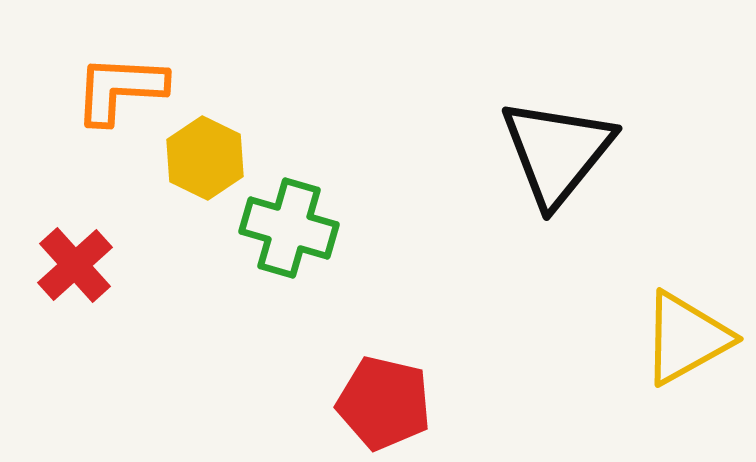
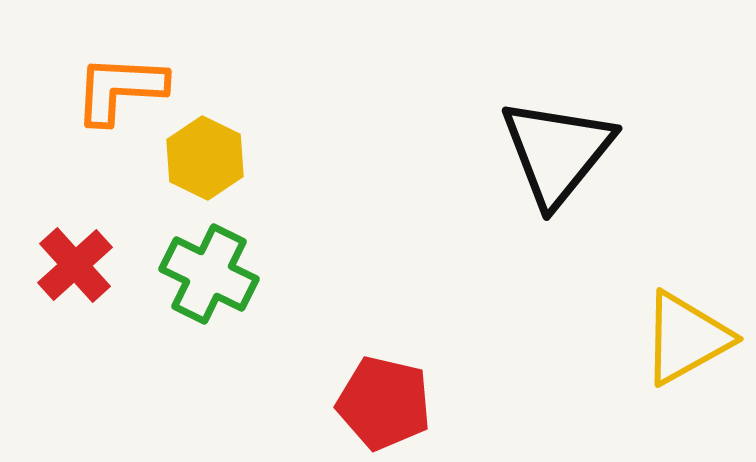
green cross: moved 80 px left, 46 px down; rotated 10 degrees clockwise
